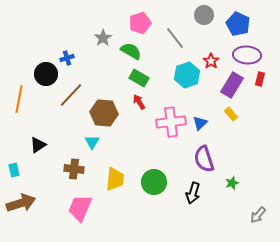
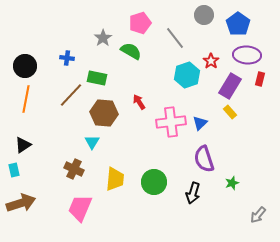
blue pentagon: rotated 10 degrees clockwise
blue cross: rotated 24 degrees clockwise
black circle: moved 21 px left, 8 px up
green rectangle: moved 42 px left; rotated 18 degrees counterclockwise
purple rectangle: moved 2 px left, 1 px down
orange line: moved 7 px right
yellow rectangle: moved 1 px left, 2 px up
black triangle: moved 15 px left
brown cross: rotated 18 degrees clockwise
